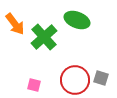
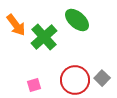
green ellipse: rotated 20 degrees clockwise
orange arrow: moved 1 px right, 1 px down
gray square: moved 1 px right; rotated 28 degrees clockwise
pink square: rotated 32 degrees counterclockwise
